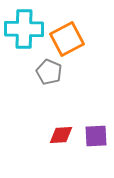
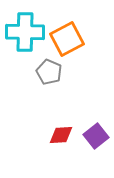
cyan cross: moved 1 px right, 3 px down
purple square: rotated 35 degrees counterclockwise
